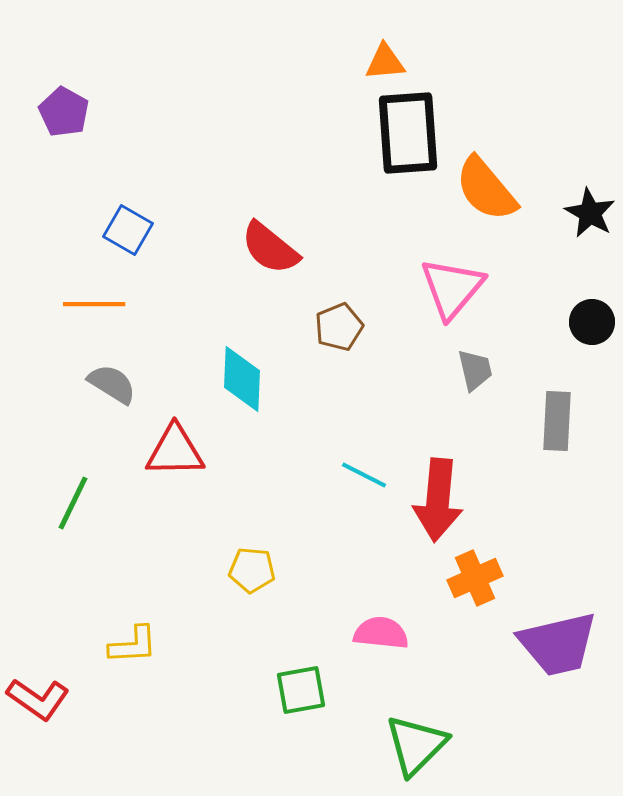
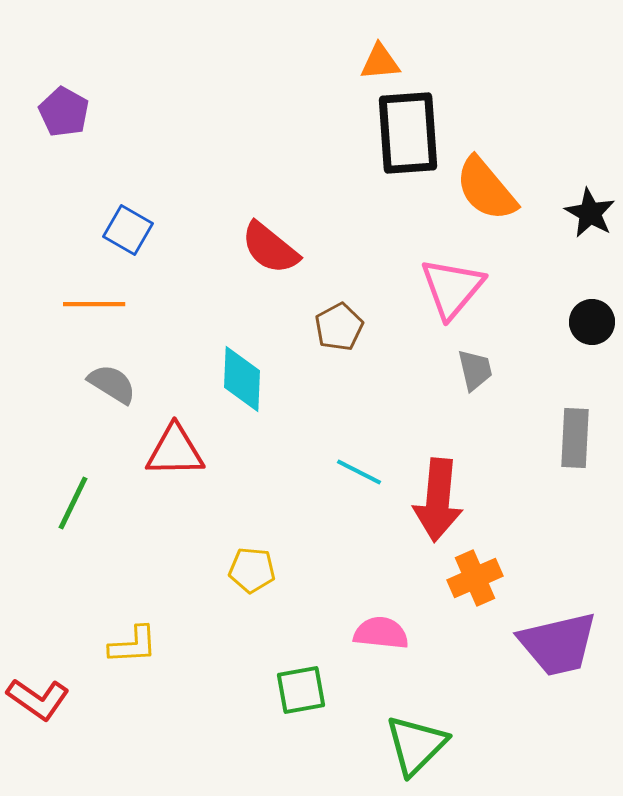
orange triangle: moved 5 px left
brown pentagon: rotated 6 degrees counterclockwise
gray rectangle: moved 18 px right, 17 px down
cyan line: moved 5 px left, 3 px up
